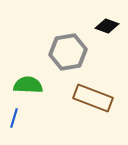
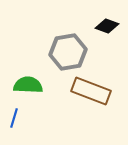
brown rectangle: moved 2 px left, 7 px up
